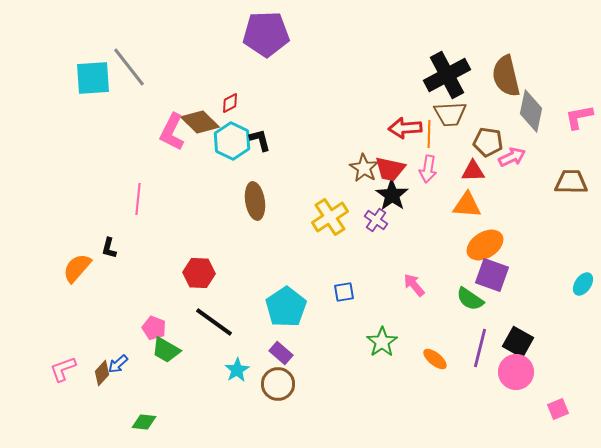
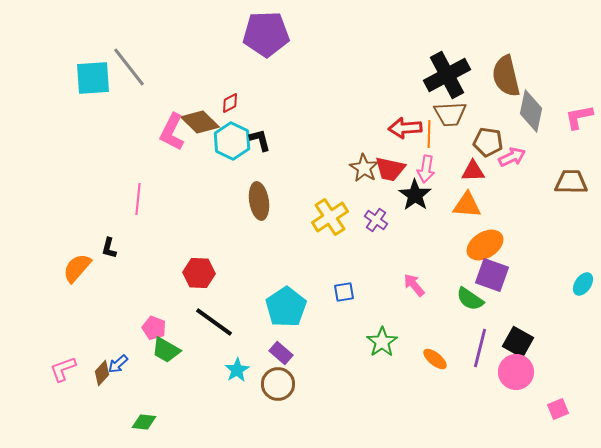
pink arrow at (428, 169): moved 2 px left
black star at (392, 195): moved 23 px right
brown ellipse at (255, 201): moved 4 px right
